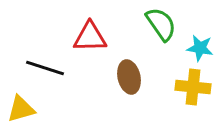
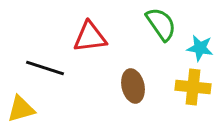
red triangle: rotated 6 degrees counterclockwise
brown ellipse: moved 4 px right, 9 px down
